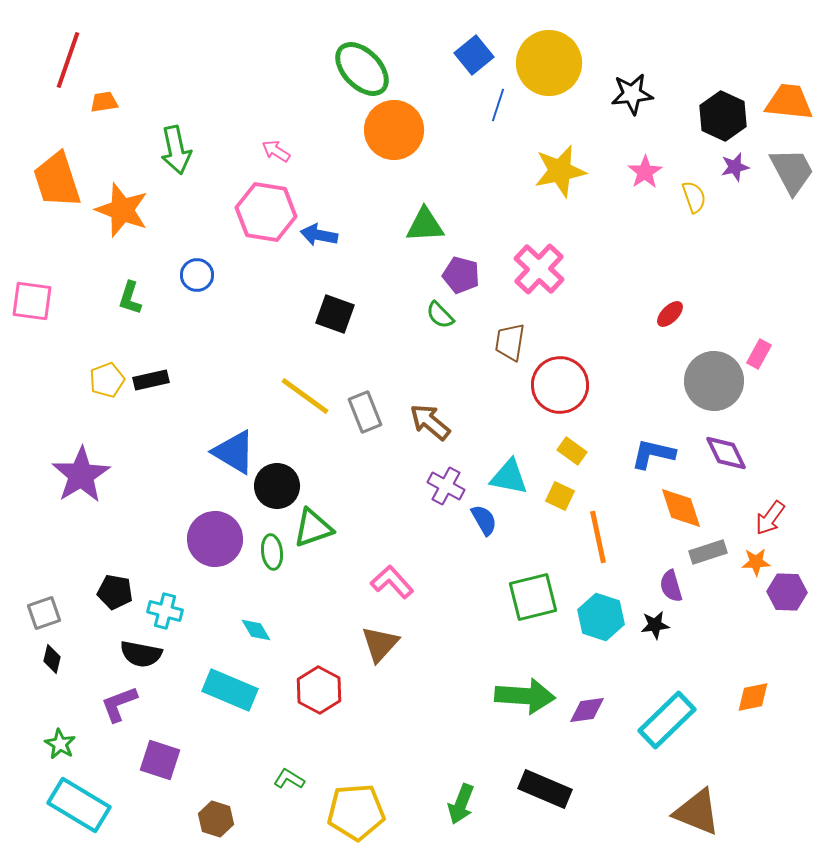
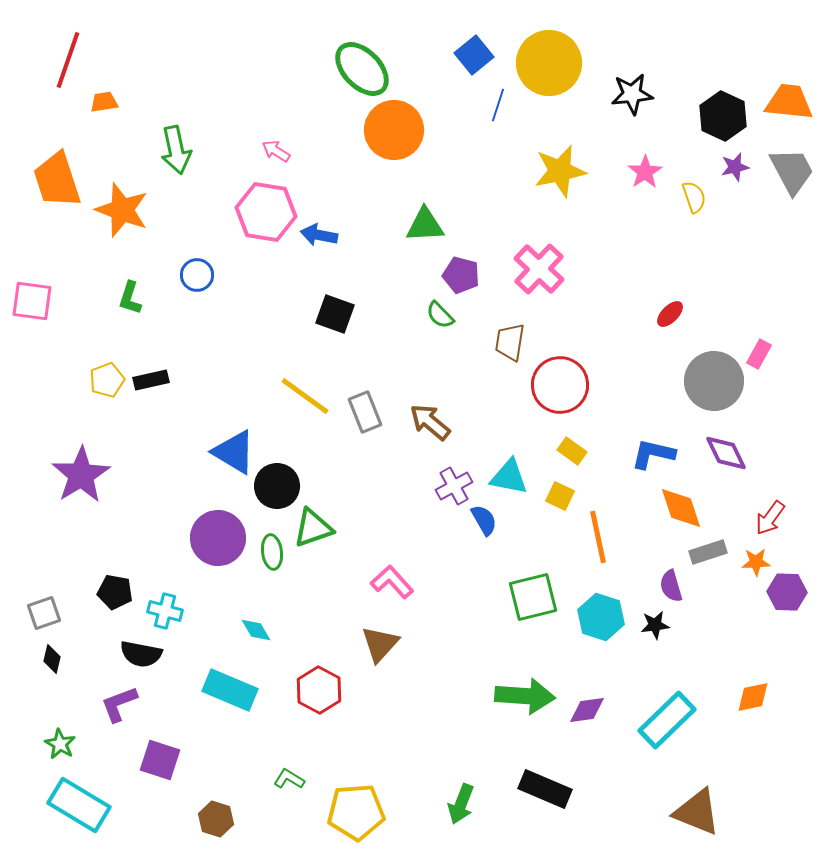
purple cross at (446, 486): moved 8 px right; rotated 33 degrees clockwise
purple circle at (215, 539): moved 3 px right, 1 px up
